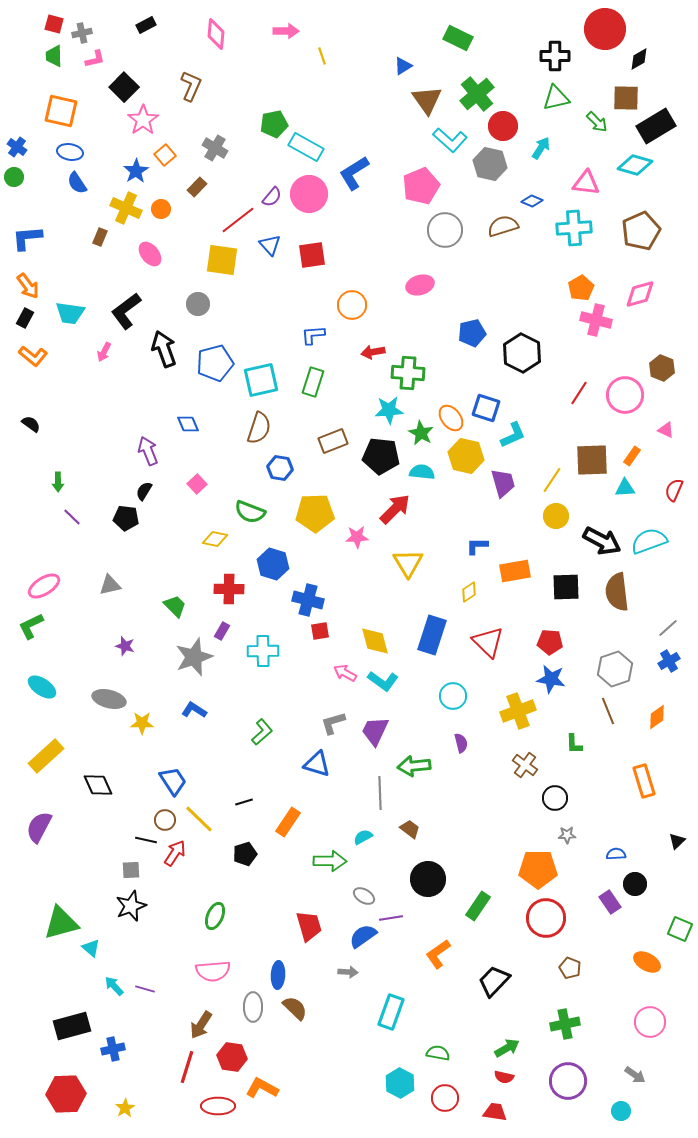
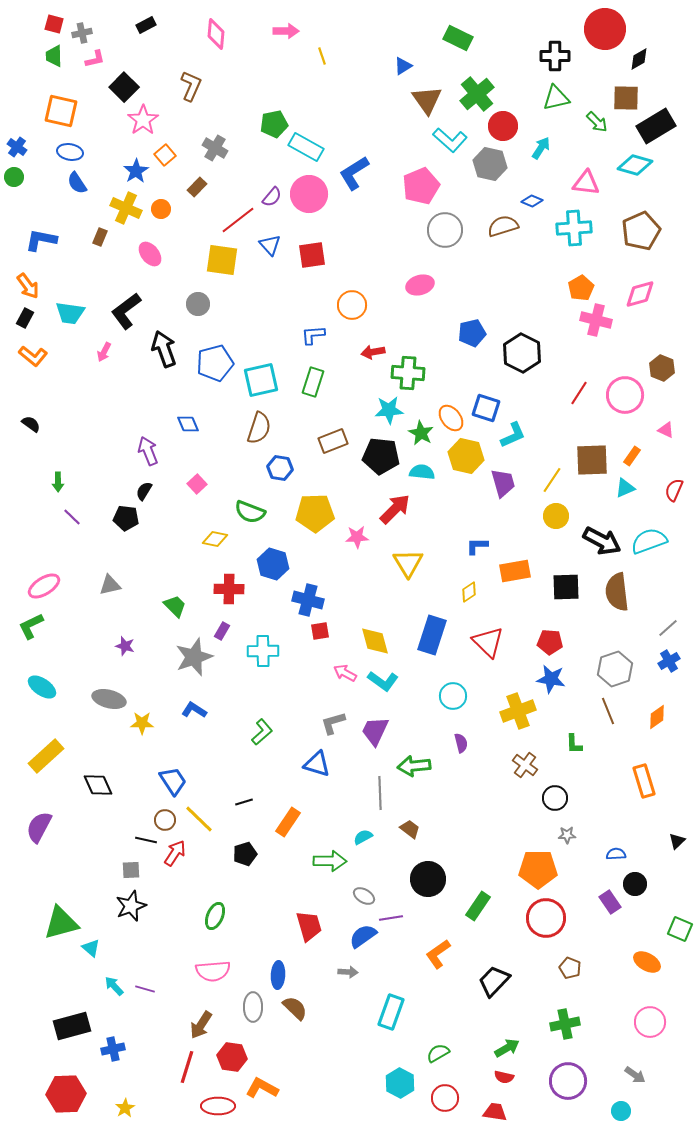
blue L-shape at (27, 238): moved 14 px right, 2 px down; rotated 16 degrees clockwise
cyan triangle at (625, 488): rotated 20 degrees counterclockwise
green semicircle at (438, 1053): rotated 40 degrees counterclockwise
